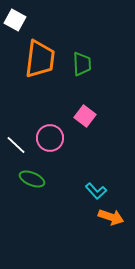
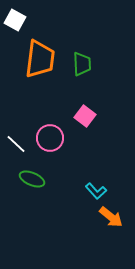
white line: moved 1 px up
orange arrow: rotated 20 degrees clockwise
